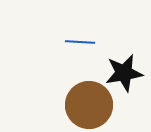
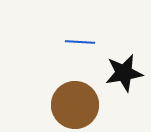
brown circle: moved 14 px left
